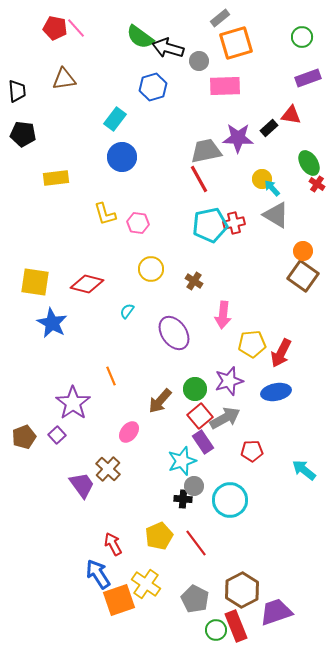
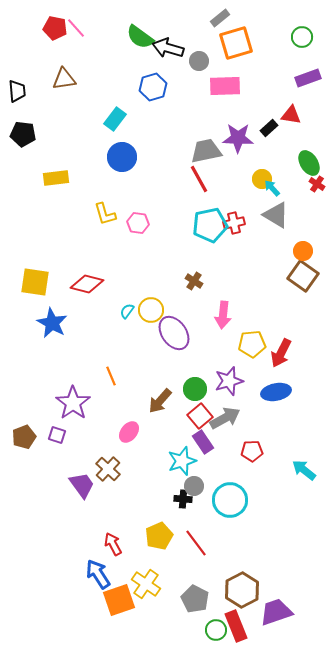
yellow circle at (151, 269): moved 41 px down
purple square at (57, 435): rotated 30 degrees counterclockwise
